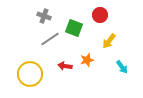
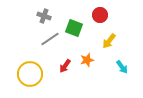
red arrow: rotated 64 degrees counterclockwise
